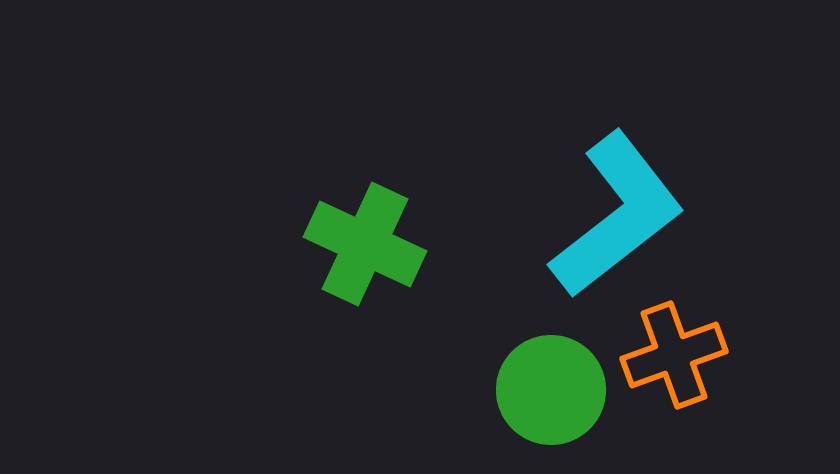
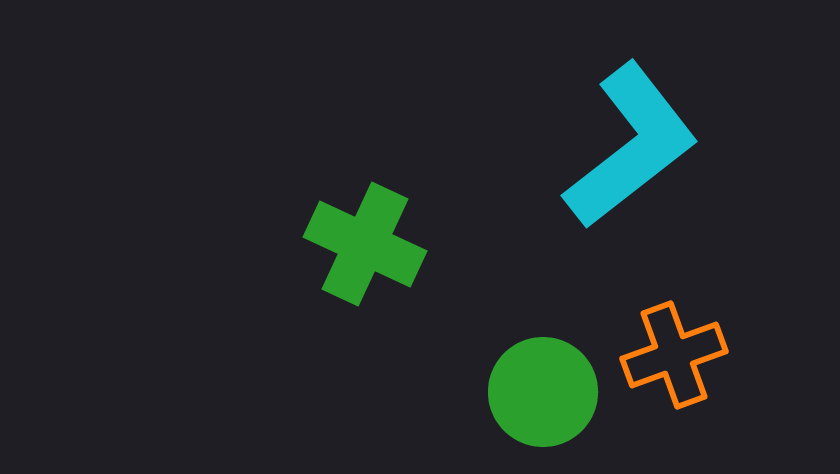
cyan L-shape: moved 14 px right, 69 px up
green circle: moved 8 px left, 2 px down
